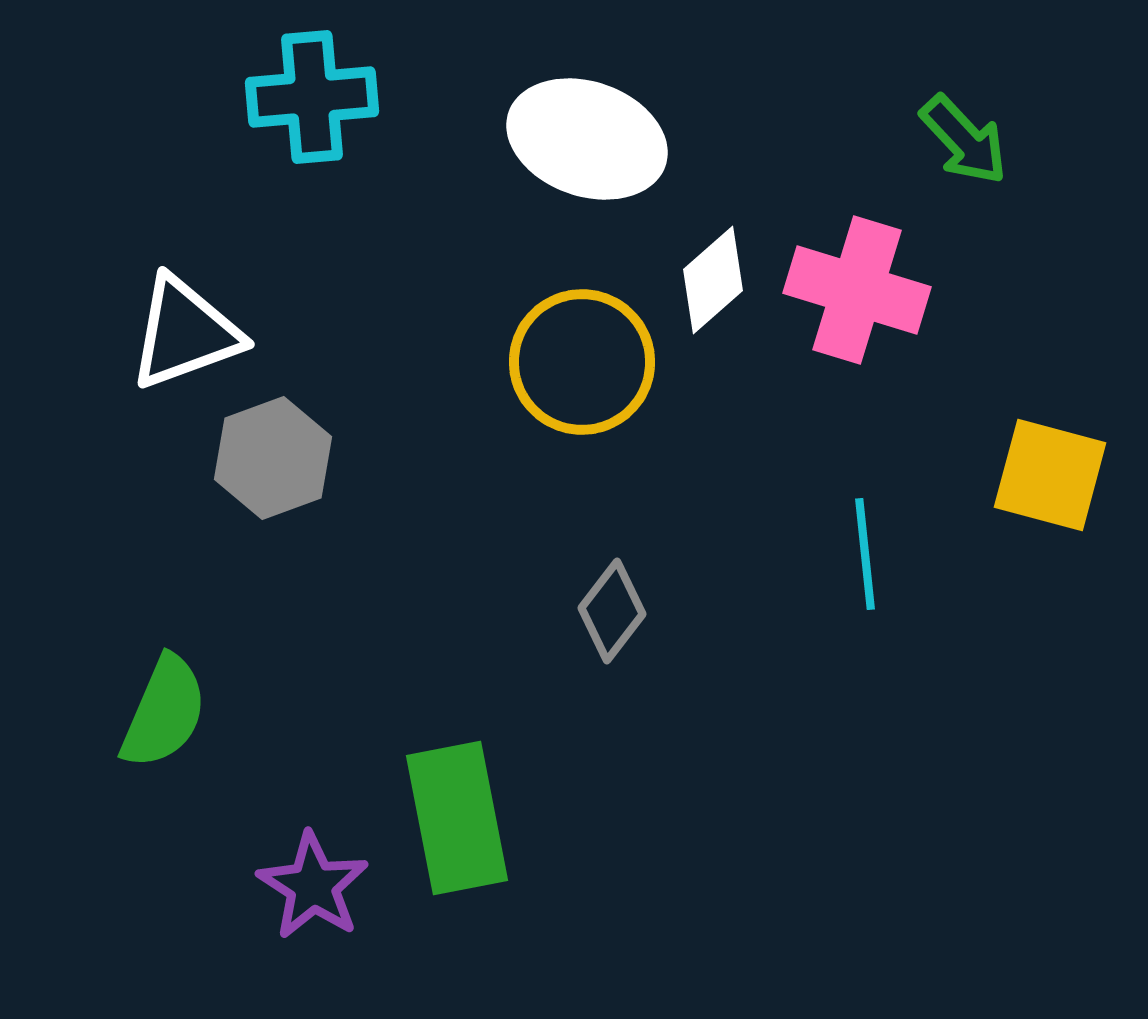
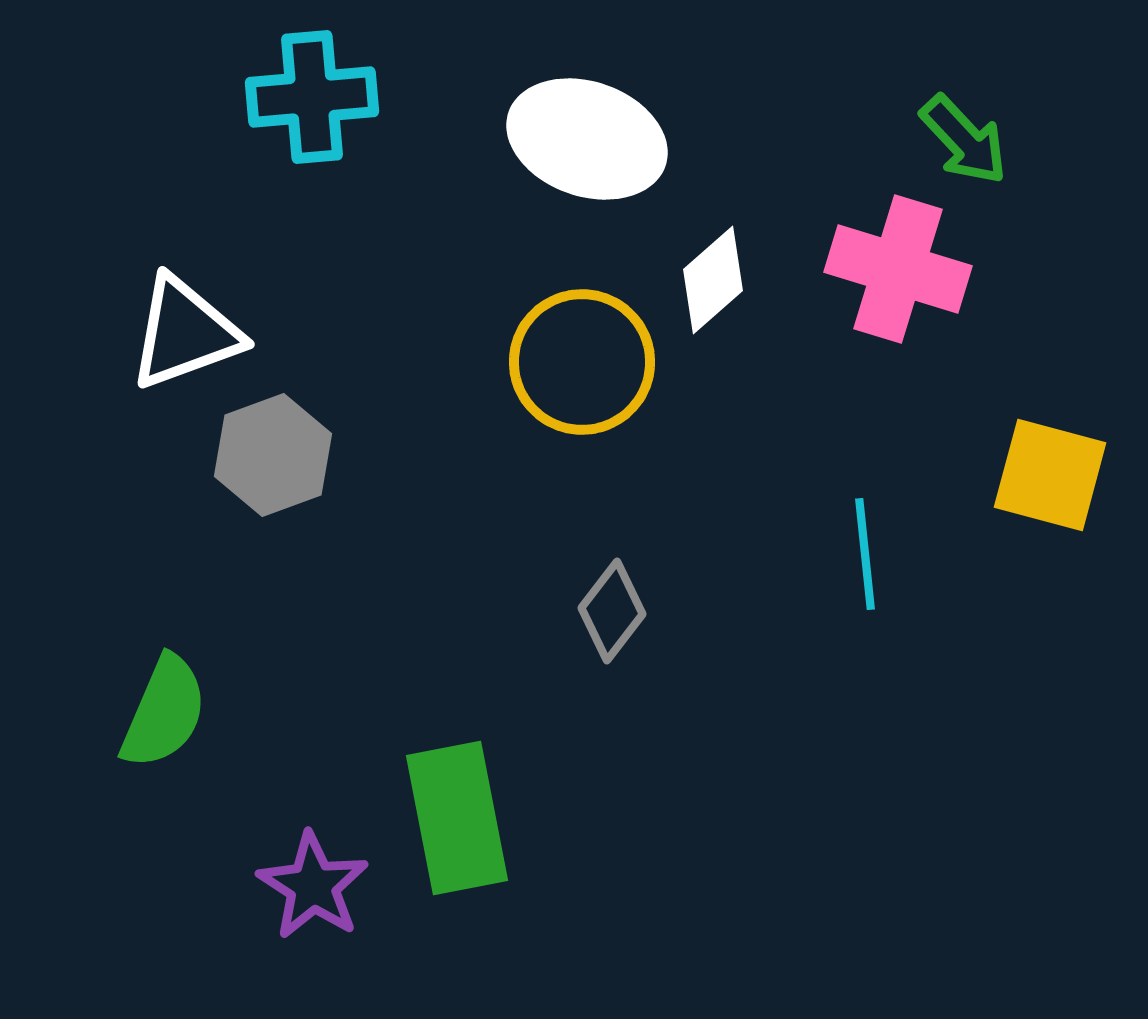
pink cross: moved 41 px right, 21 px up
gray hexagon: moved 3 px up
